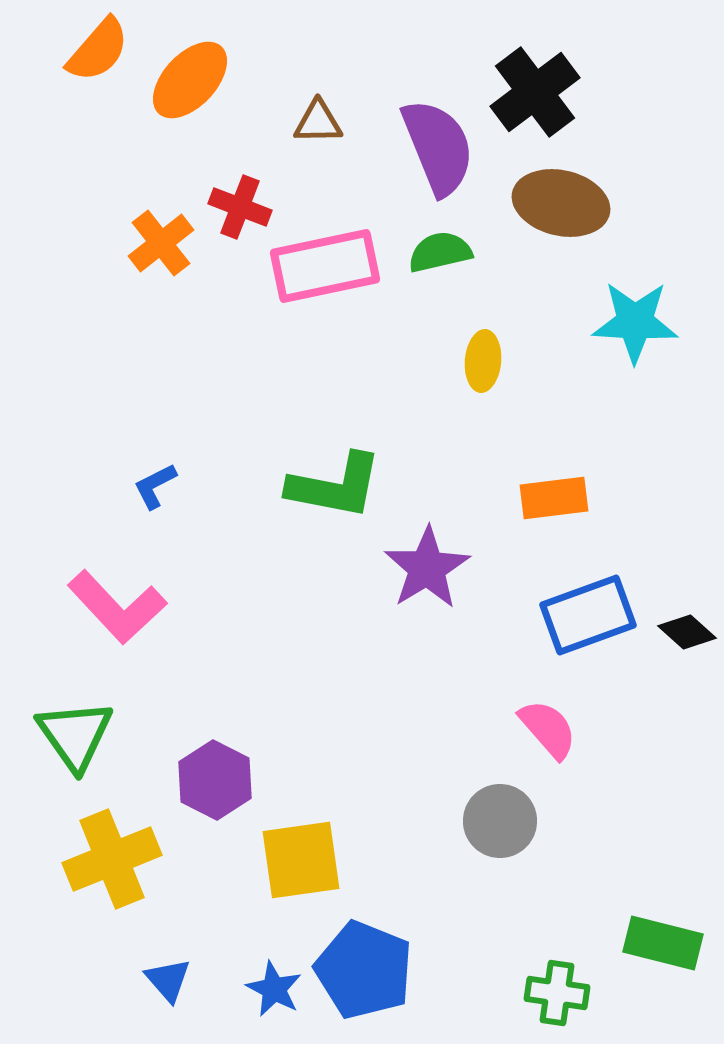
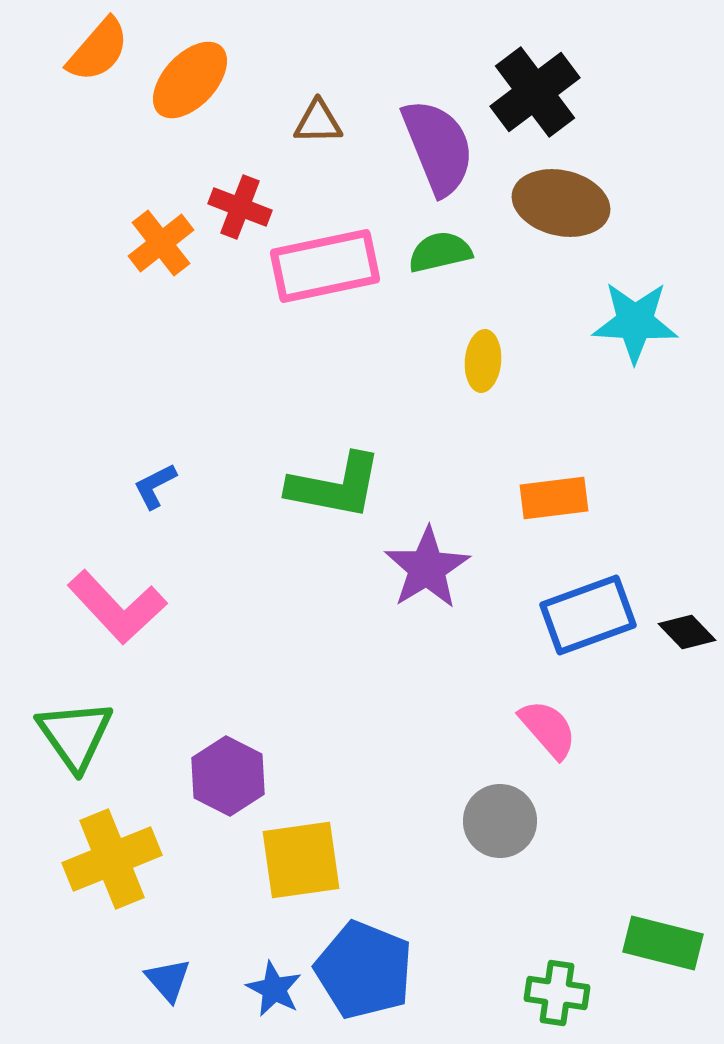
black diamond: rotated 4 degrees clockwise
purple hexagon: moved 13 px right, 4 px up
